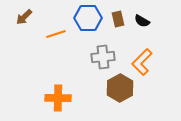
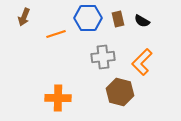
brown arrow: rotated 24 degrees counterclockwise
brown hexagon: moved 4 px down; rotated 16 degrees counterclockwise
